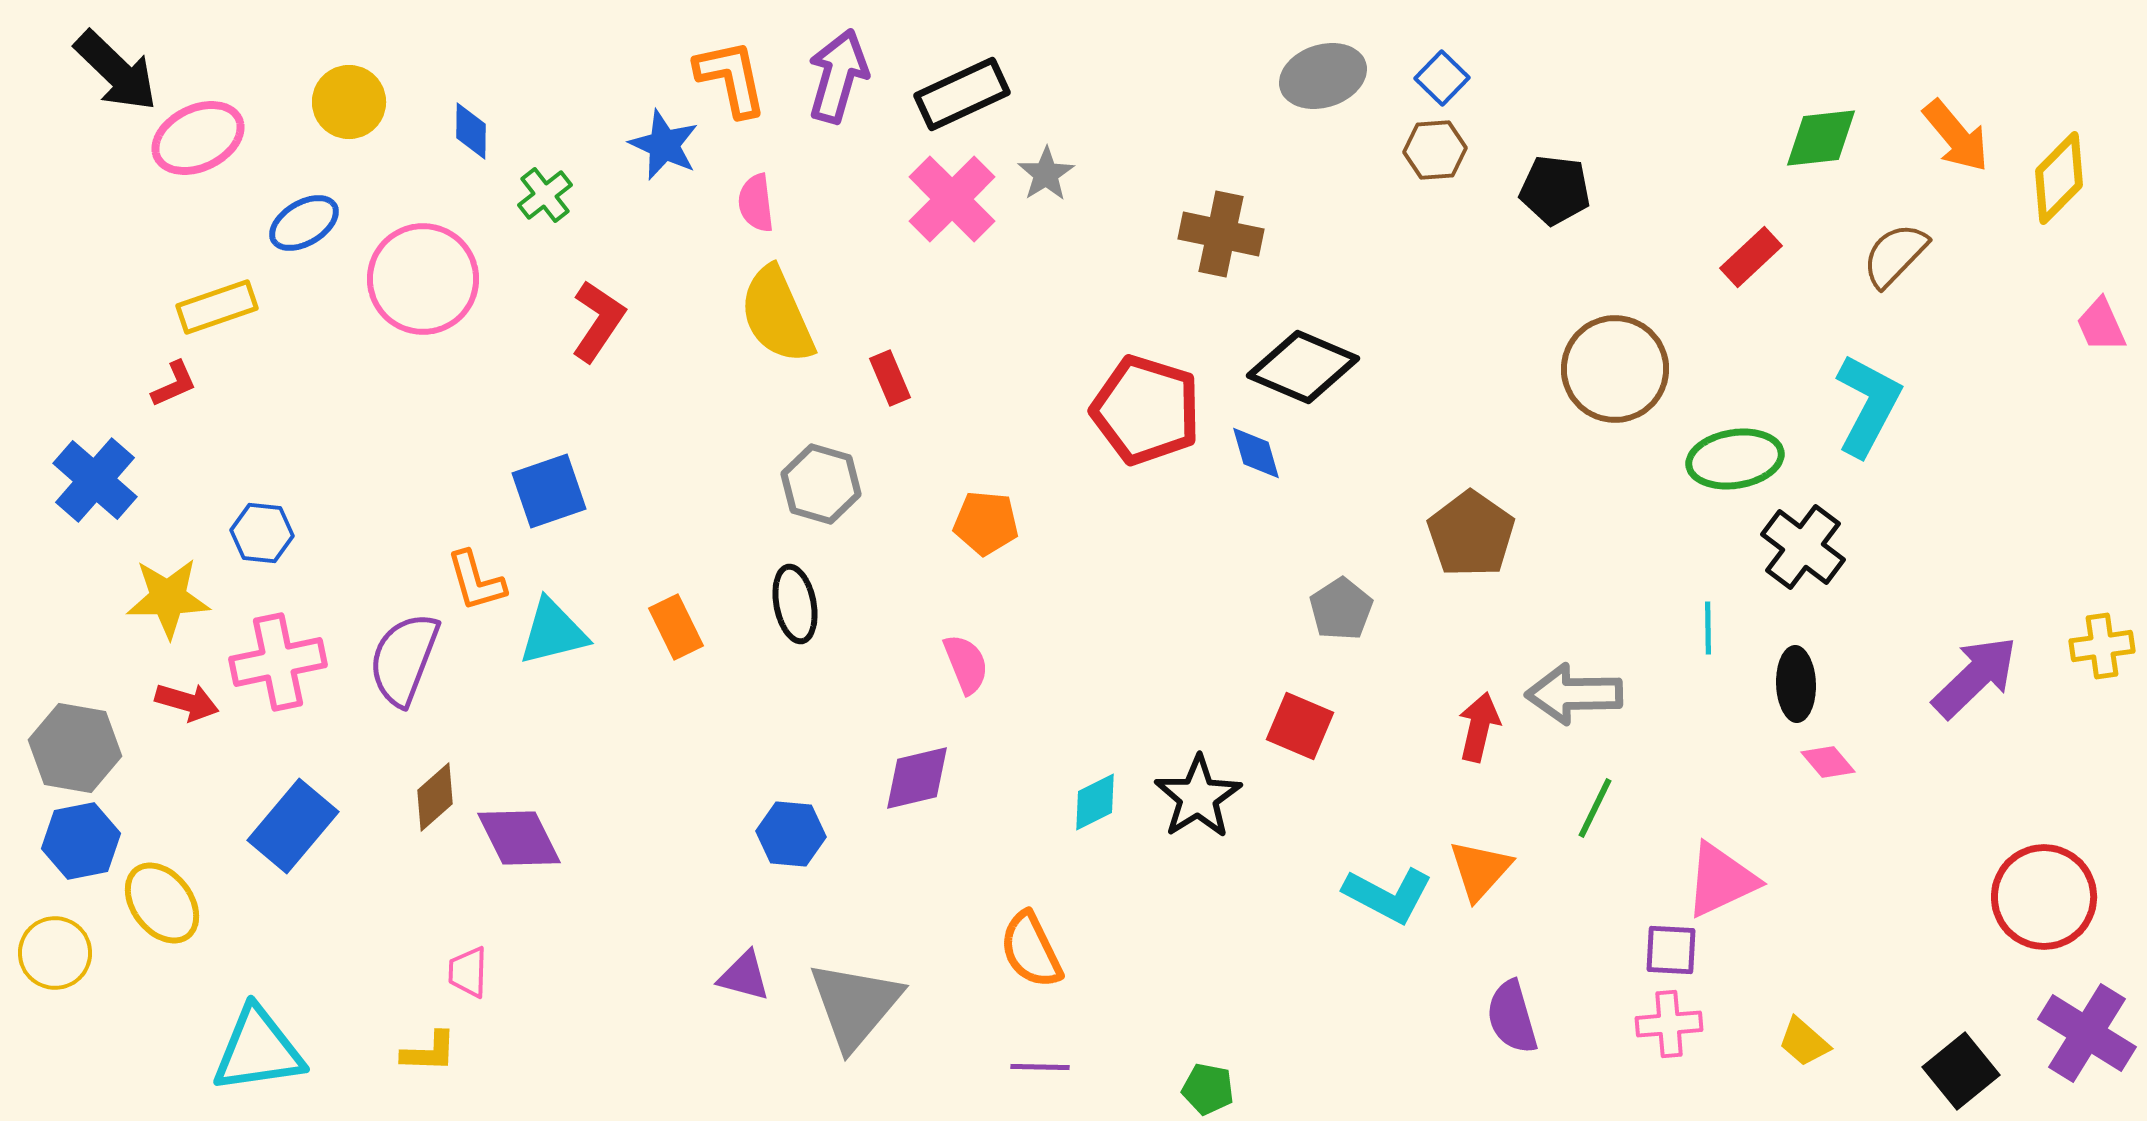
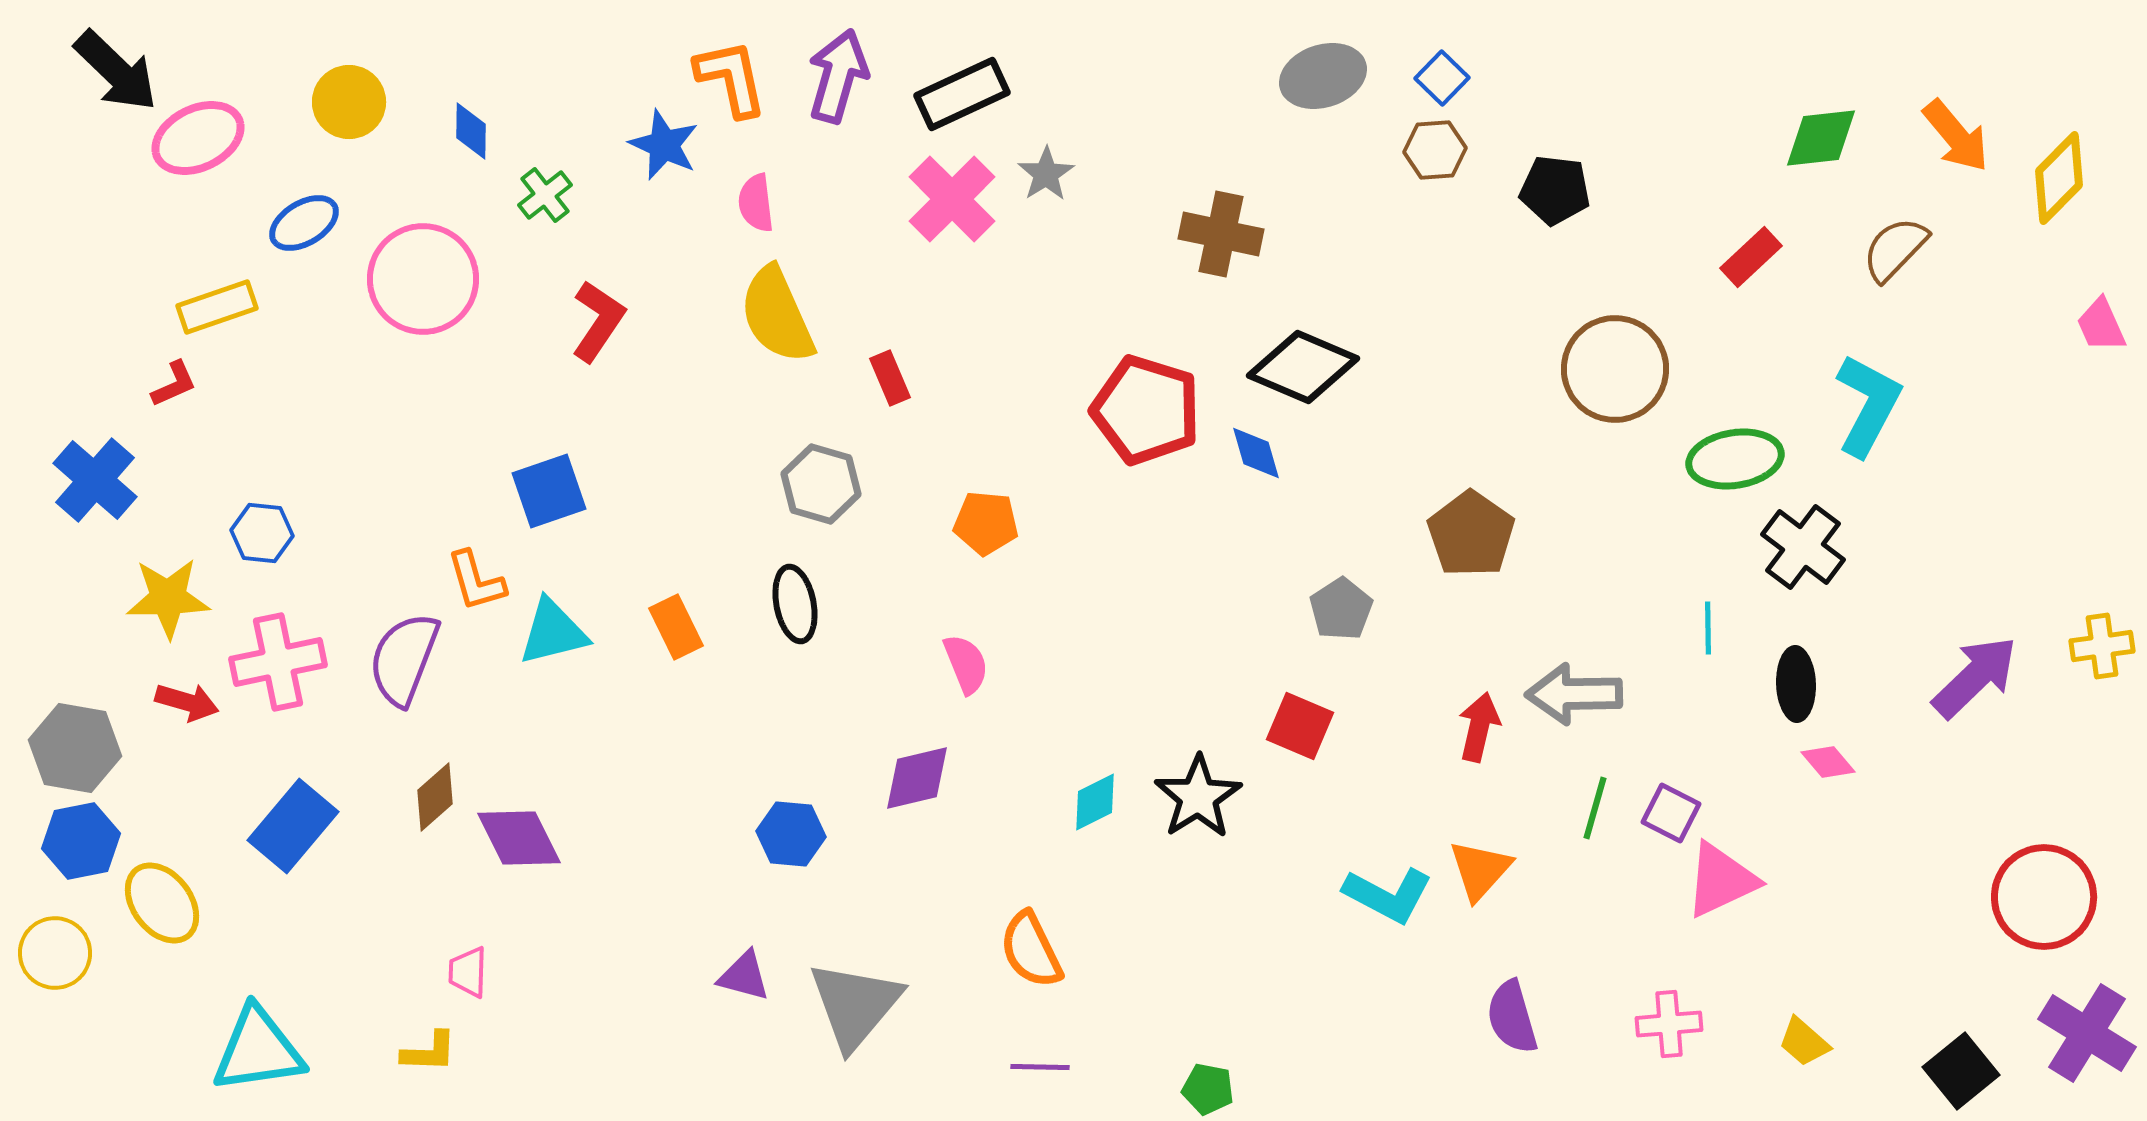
brown semicircle at (1895, 255): moved 6 px up
green line at (1595, 808): rotated 10 degrees counterclockwise
purple square at (1671, 950): moved 137 px up; rotated 24 degrees clockwise
